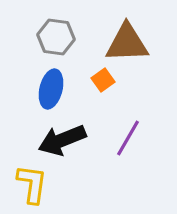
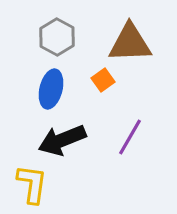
gray hexagon: moved 1 px right; rotated 21 degrees clockwise
brown triangle: moved 3 px right
purple line: moved 2 px right, 1 px up
